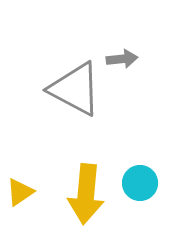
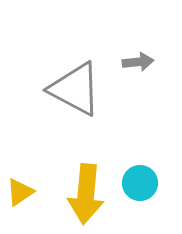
gray arrow: moved 16 px right, 3 px down
